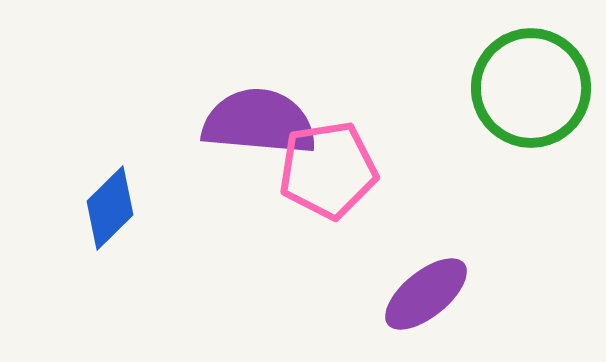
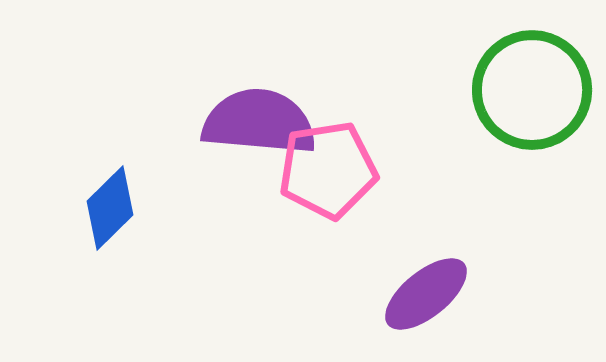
green circle: moved 1 px right, 2 px down
